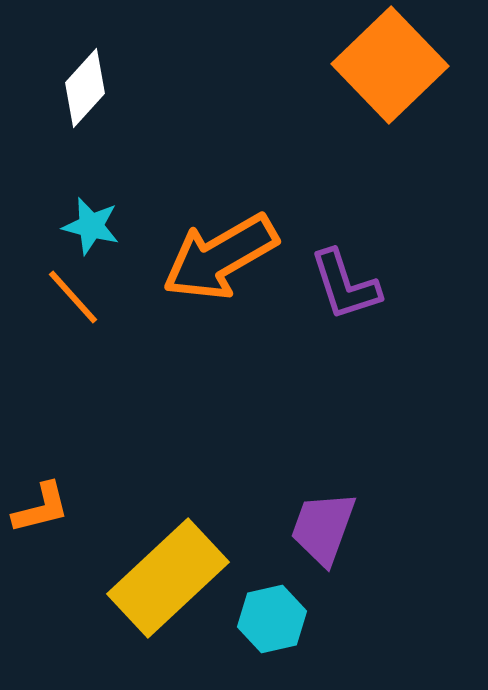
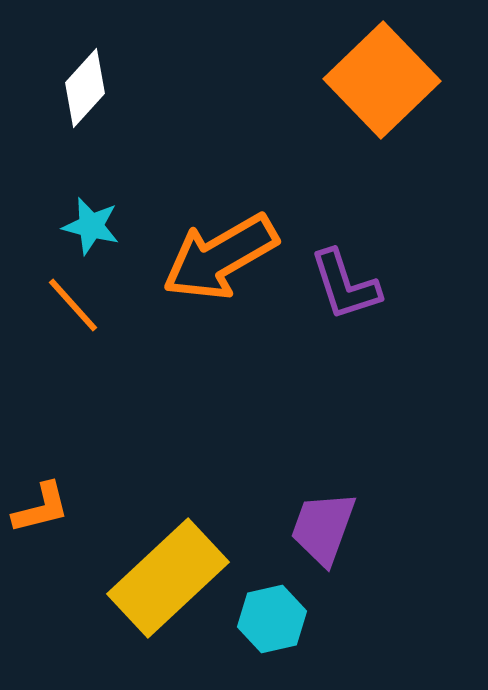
orange square: moved 8 px left, 15 px down
orange line: moved 8 px down
